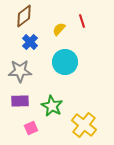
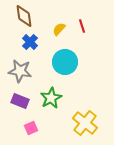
brown diamond: rotated 60 degrees counterclockwise
red line: moved 5 px down
gray star: rotated 10 degrees clockwise
purple rectangle: rotated 24 degrees clockwise
green star: moved 1 px left, 8 px up; rotated 15 degrees clockwise
yellow cross: moved 1 px right, 2 px up
